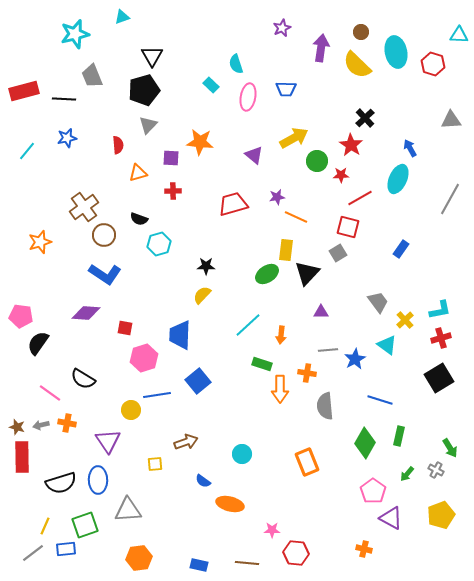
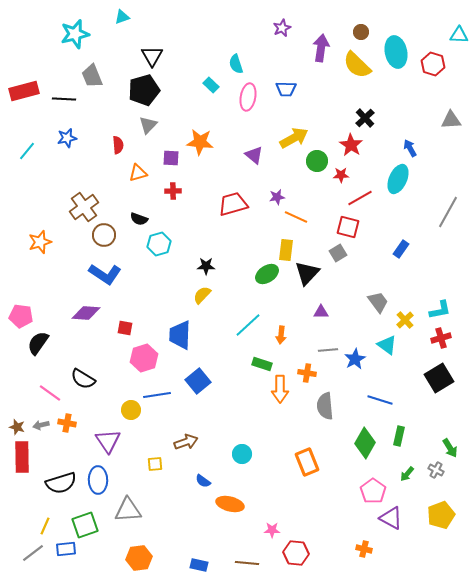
gray line at (450, 199): moved 2 px left, 13 px down
